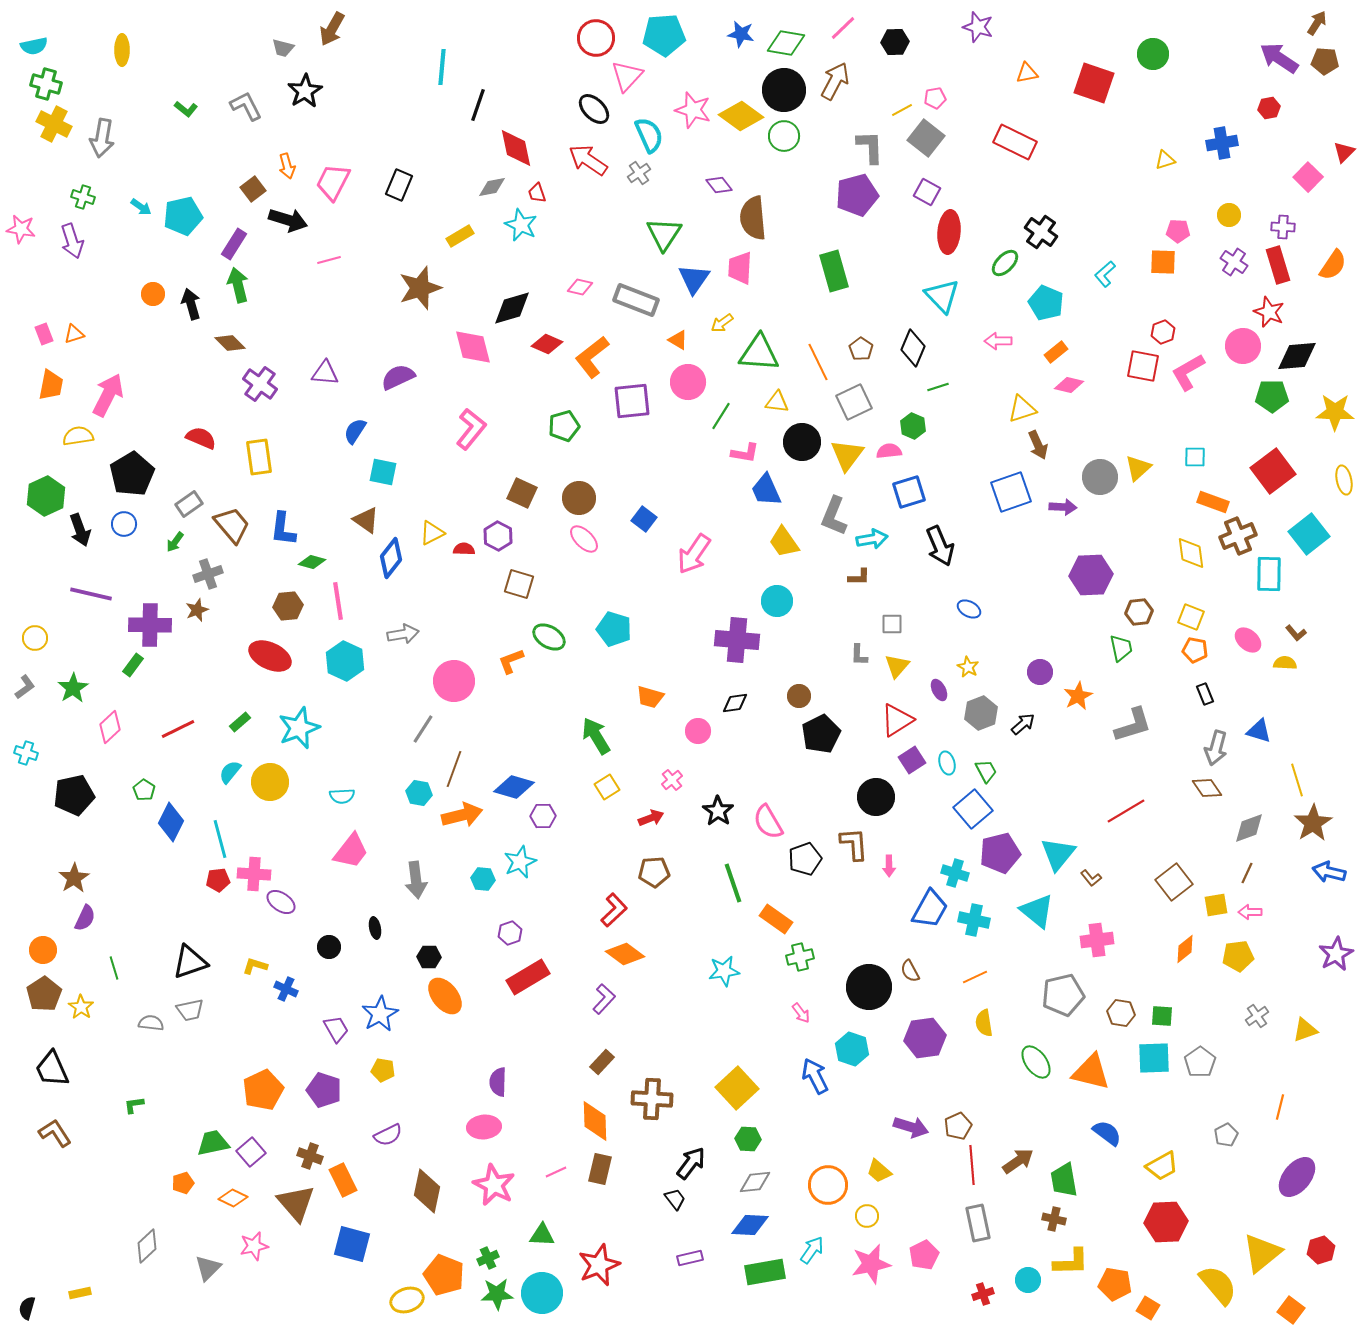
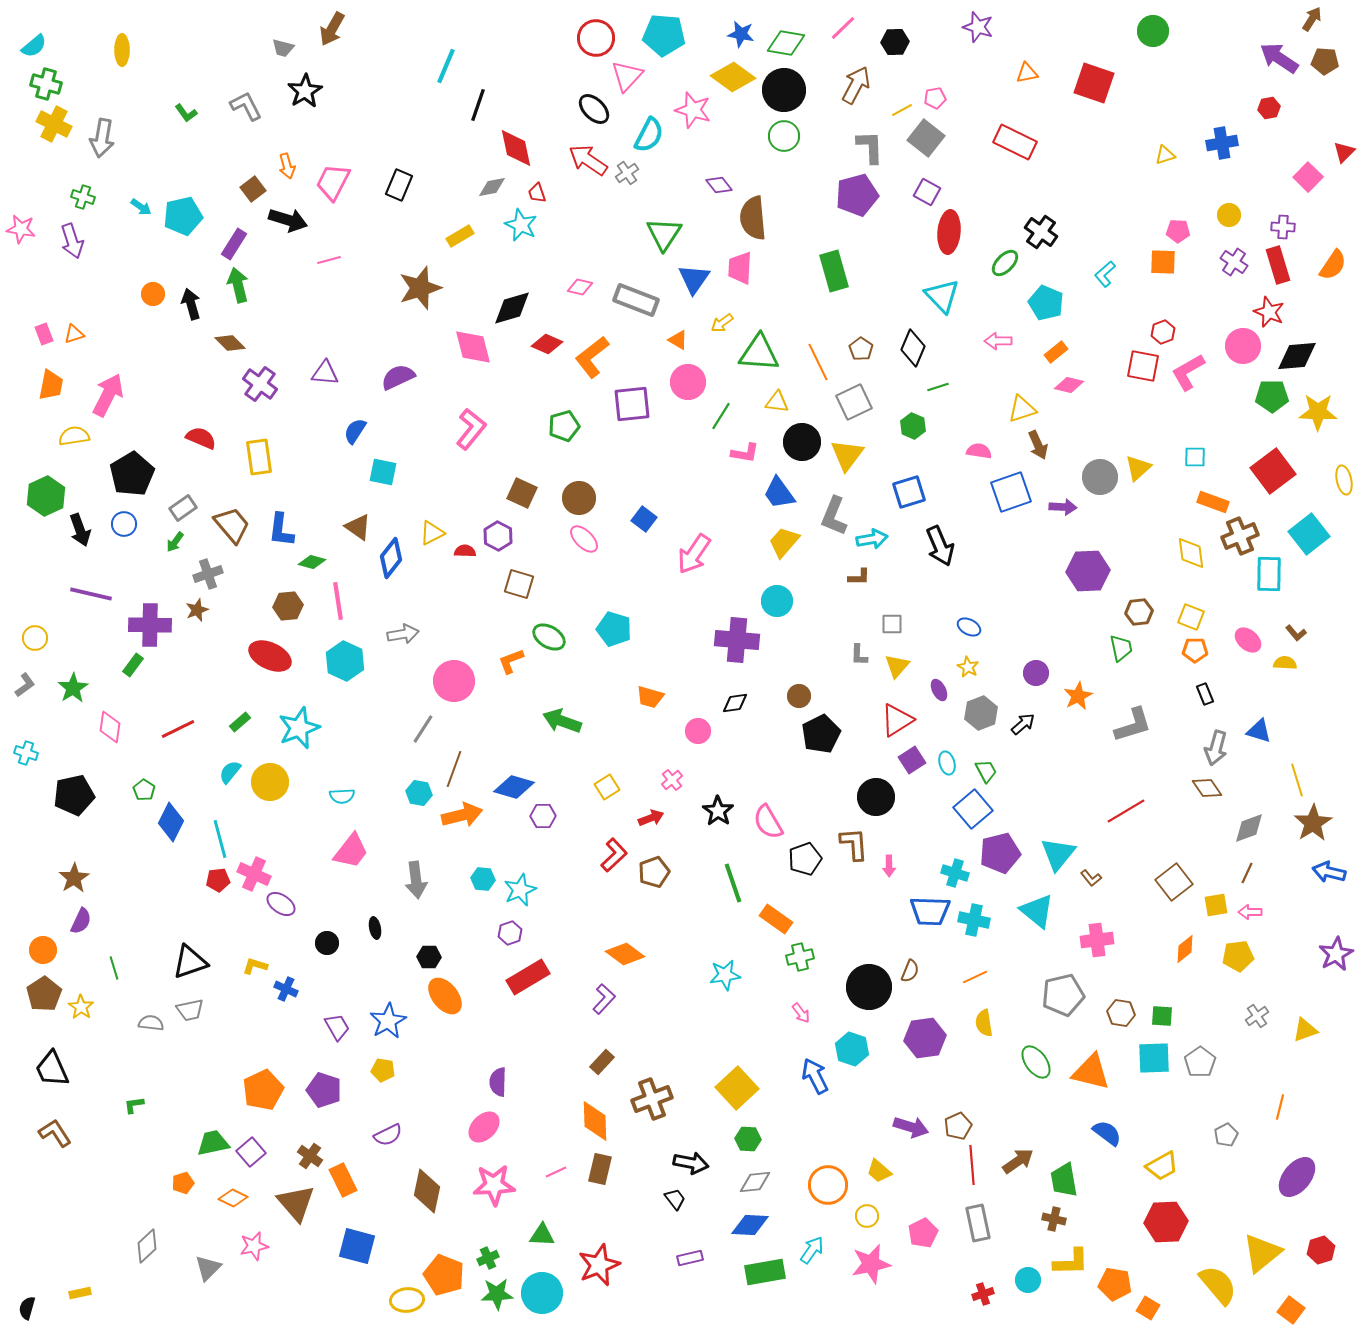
brown arrow at (1317, 23): moved 5 px left, 4 px up
cyan pentagon at (664, 35): rotated 9 degrees clockwise
cyan semicircle at (34, 46): rotated 28 degrees counterclockwise
green circle at (1153, 54): moved 23 px up
cyan line at (442, 67): moved 4 px right, 1 px up; rotated 18 degrees clockwise
brown arrow at (835, 81): moved 21 px right, 4 px down
green L-shape at (186, 109): moved 4 px down; rotated 15 degrees clockwise
yellow diamond at (741, 116): moved 8 px left, 39 px up
cyan semicircle at (649, 135): rotated 51 degrees clockwise
yellow triangle at (1165, 160): moved 5 px up
gray cross at (639, 173): moved 12 px left
purple square at (632, 401): moved 3 px down
yellow star at (1335, 412): moved 17 px left
yellow semicircle at (78, 436): moved 4 px left
pink semicircle at (889, 451): moved 90 px right; rotated 15 degrees clockwise
blue trapezoid at (766, 490): moved 13 px right, 3 px down; rotated 12 degrees counterclockwise
gray rectangle at (189, 504): moved 6 px left, 4 px down
brown triangle at (366, 520): moved 8 px left, 7 px down
blue L-shape at (283, 529): moved 2 px left, 1 px down
brown cross at (1238, 536): moved 2 px right
yellow trapezoid at (784, 542): rotated 76 degrees clockwise
red semicircle at (464, 549): moved 1 px right, 2 px down
purple hexagon at (1091, 575): moved 3 px left, 4 px up
blue ellipse at (969, 609): moved 18 px down
orange pentagon at (1195, 650): rotated 10 degrees counterclockwise
purple circle at (1040, 672): moved 4 px left, 1 px down
gray L-shape at (25, 687): moved 2 px up
pink diamond at (110, 727): rotated 40 degrees counterclockwise
green arrow at (596, 736): moved 34 px left, 15 px up; rotated 39 degrees counterclockwise
cyan star at (520, 862): moved 28 px down
brown pentagon at (654, 872): rotated 16 degrees counterclockwise
pink cross at (254, 874): rotated 20 degrees clockwise
purple ellipse at (281, 902): moved 2 px down
blue trapezoid at (930, 909): moved 2 px down; rotated 63 degrees clockwise
red L-shape at (614, 910): moved 55 px up
purple semicircle at (85, 918): moved 4 px left, 3 px down
black circle at (329, 947): moved 2 px left, 4 px up
cyan star at (724, 971): moved 1 px right, 4 px down
brown semicircle at (910, 971): rotated 130 degrees counterclockwise
blue star at (380, 1014): moved 8 px right, 7 px down
purple trapezoid at (336, 1029): moved 1 px right, 2 px up
brown cross at (652, 1099): rotated 24 degrees counterclockwise
pink ellipse at (484, 1127): rotated 40 degrees counterclockwise
brown cross at (310, 1156): rotated 15 degrees clockwise
black arrow at (691, 1163): rotated 64 degrees clockwise
pink star at (494, 1185): rotated 30 degrees counterclockwise
blue square at (352, 1244): moved 5 px right, 2 px down
pink pentagon at (924, 1255): moved 1 px left, 22 px up
yellow ellipse at (407, 1300): rotated 12 degrees clockwise
